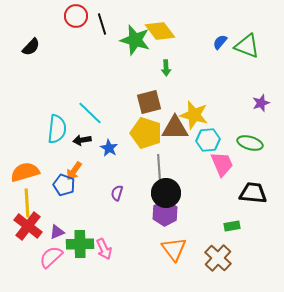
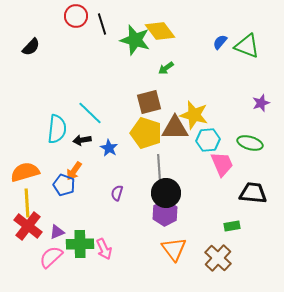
green arrow: rotated 56 degrees clockwise
